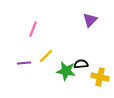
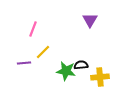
purple triangle: rotated 14 degrees counterclockwise
yellow line: moved 3 px left, 4 px up
black semicircle: moved 1 px down
yellow cross: rotated 18 degrees counterclockwise
